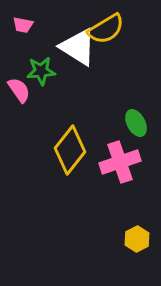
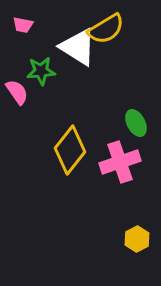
pink semicircle: moved 2 px left, 2 px down
